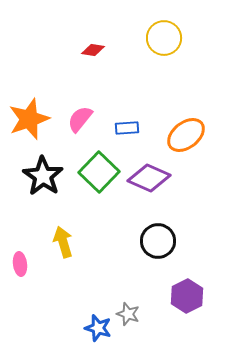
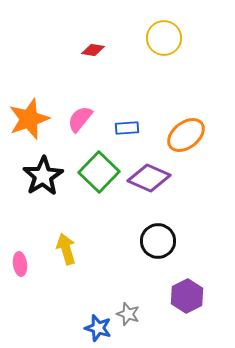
black star: rotated 6 degrees clockwise
yellow arrow: moved 3 px right, 7 px down
